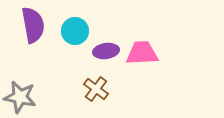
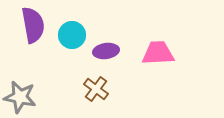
cyan circle: moved 3 px left, 4 px down
pink trapezoid: moved 16 px right
